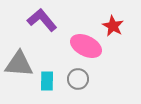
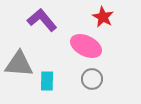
red star: moved 10 px left, 9 px up
gray circle: moved 14 px right
